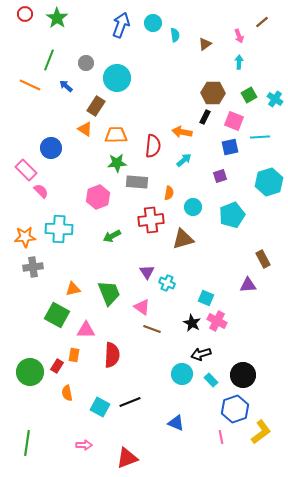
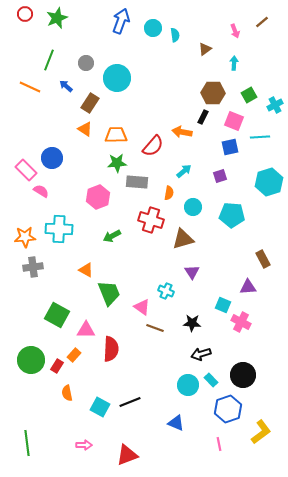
green star at (57, 18): rotated 15 degrees clockwise
cyan circle at (153, 23): moved 5 px down
blue arrow at (121, 25): moved 4 px up
pink arrow at (239, 36): moved 4 px left, 5 px up
brown triangle at (205, 44): moved 5 px down
cyan arrow at (239, 62): moved 5 px left, 1 px down
orange line at (30, 85): moved 2 px down
cyan cross at (275, 99): moved 6 px down; rotated 28 degrees clockwise
brown rectangle at (96, 106): moved 6 px left, 3 px up
black rectangle at (205, 117): moved 2 px left
red semicircle at (153, 146): rotated 35 degrees clockwise
blue circle at (51, 148): moved 1 px right, 10 px down
cyan arrow at (184, 160): moved 11 px down
pink semicircle at (41, 191): rotated 14 degrees counterclockwise
cyan pentagon at (232, 215): rotated 25 degrees clockwise
red cross at (151, 220): rotated 25 degrees clockwise
purple triangle at (147, 272): moved 45 px right
cyan cross at (167, 283): moved 1 px left, 8 px down
purple triangle at (248, 285): moved 2 px down
orange triangle at (73, 289): moved 13 px right, 19 px up; rotated 42 degrees clockwise
cyan square at (206, 298): moved 17 px right, 7 px down
pink cross at (217, 321): moved 24 px right, 1 px down
black star at (192, 323): rotated 24 degrees counterclockwise
brown line at (152, 329): moved 3 px right, 1 px up
orange rectangle at (74, 355): rotated 32 degrees clockwise
red semicircle at (112, 355): moved 1 px left, 6 px up
green circle at (30, 372): moved 1 px right, 12 px up
cyan circle at (182, 374): moved 6 px right, 11 px down
blue hexagon at (235, 409): moved 7 px left
pink line at (221, 437): moved 2 px left, 7 px down
green line at (27, 443): rotated 15 degrees counterclockwise
red triangle at (127, 458): moved 3 px up
